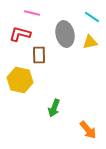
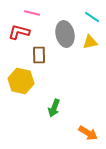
red L-shape: moved 1 px left, 2 px up
yellow hexagon: moved 1 px right, 1 px down
orange arrow: moved 3 px down; rotated 18 degrees counterclockwise
